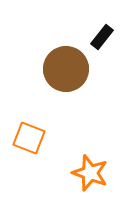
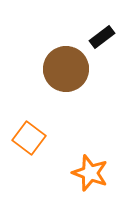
black rectangle: rotated 15 degrees clockwise
orange square: rotated 16 degrees clockwise
